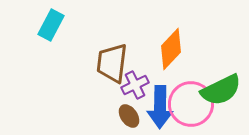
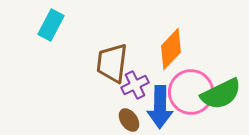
green semicircle: moved 4 px down
pink circle: moved 12 px up
brown ellipse: moved 4 px down
